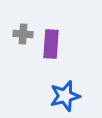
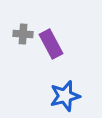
purple rectangle: rotated 32 degrees counterclockwise
